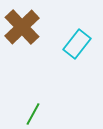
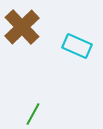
cyan rectangle: moved 2 px down; rotated 76 degrees clockwise
